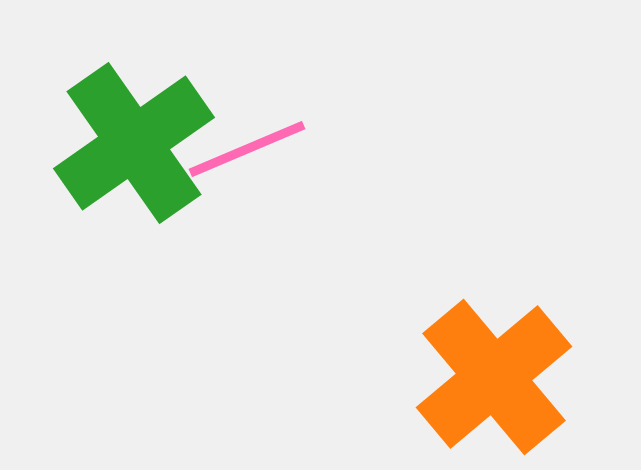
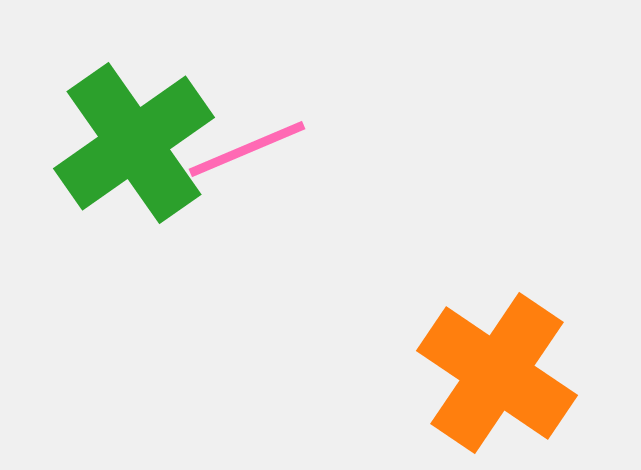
orange cross: moved 3 px right, 4 px up; rotated 16 degrees counterclockwise
